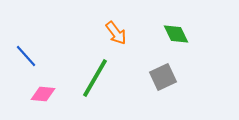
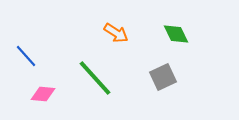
orange arrow: rotated 20 degrees counterclockwise
green line: rotated 72 degrees counterclockwise
